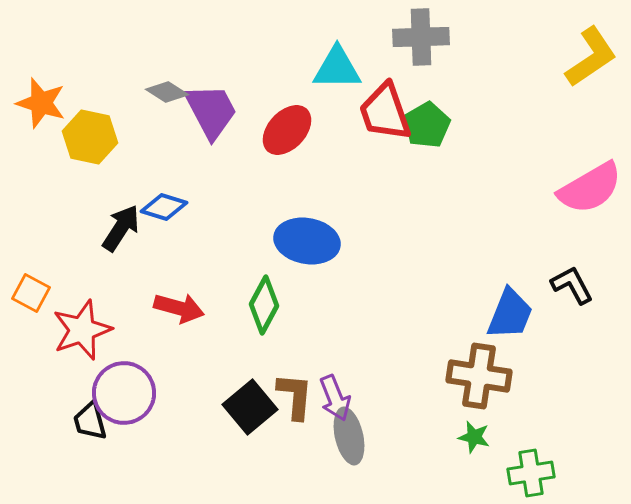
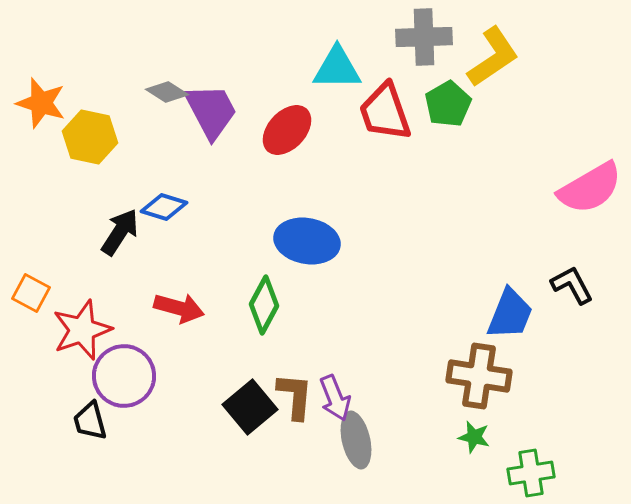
gray cross: moved 3 px right
yellow L-shape: moved 98 px left
green pentagon: moved 21 px right, 21 px up
black arrow: moved 1 px left, 4 px down
purple circle: moved 17 px up
gray ellipse: moved 7 px right, 4 px down
